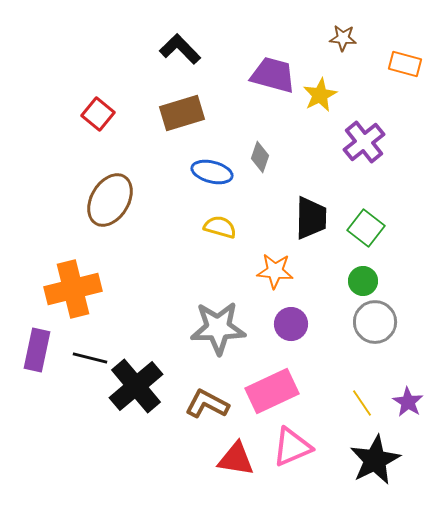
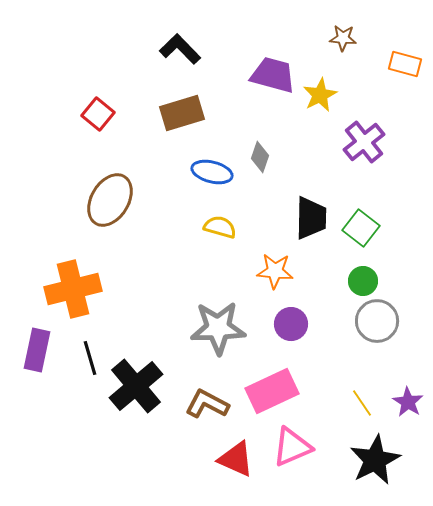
green square: moved 5 px left
gray circle: moved 2 px right, 1 px up
black line: rotated 60 degrees clockwise
red triangle: rotated 15 degrees clockwise
